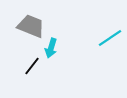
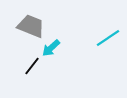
cyan line: moved 2 px left
cyan arrow: rotated 30 degrees clockwise
